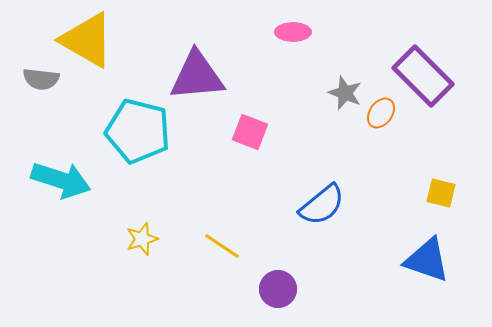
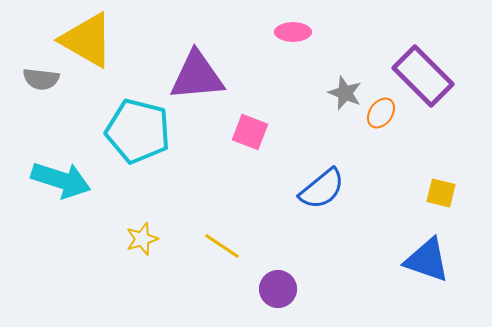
blue semicircle: moved 16 px up
